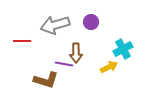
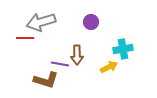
gray arrow: moved 14 px left, 3 px up
red line: moved 3 px right, 3 px up
cyan cross: rotated 18 degrees clockwise
brown arrow: moved 1 px right, 2 px down
purple line: moved 4 px left
